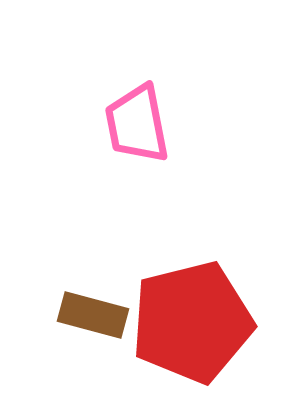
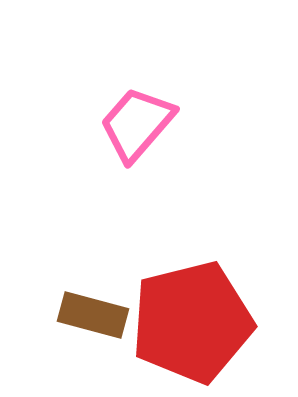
pink trapezoid: rotated 52 degrees clockwise
